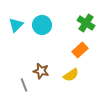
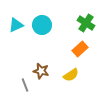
cyan triangle: rotated 21 degrees clockwise
orange rectangle: moved 1 px up
gray line: moved 1 px right
